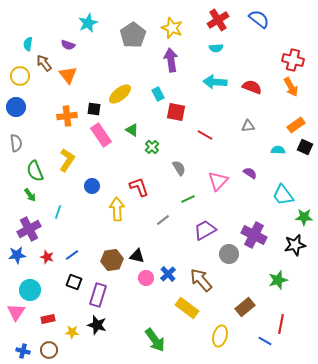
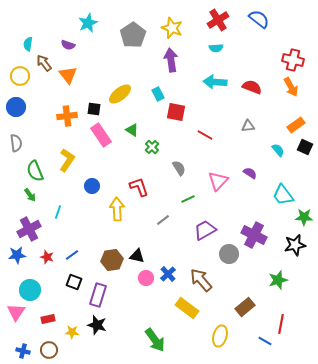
cyan semicircle at (278, 150): rotated 48 degrees clockwise
